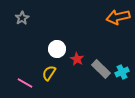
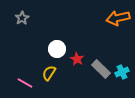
orange arrow: moved 1 px down
